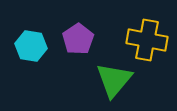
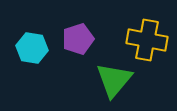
purple pentagon: rotated 16 degrees clockwise
cyan hexagon: moved 1 px right, 2 px down
